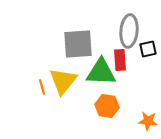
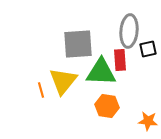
orange line: moved 1 px left, 3 px down
